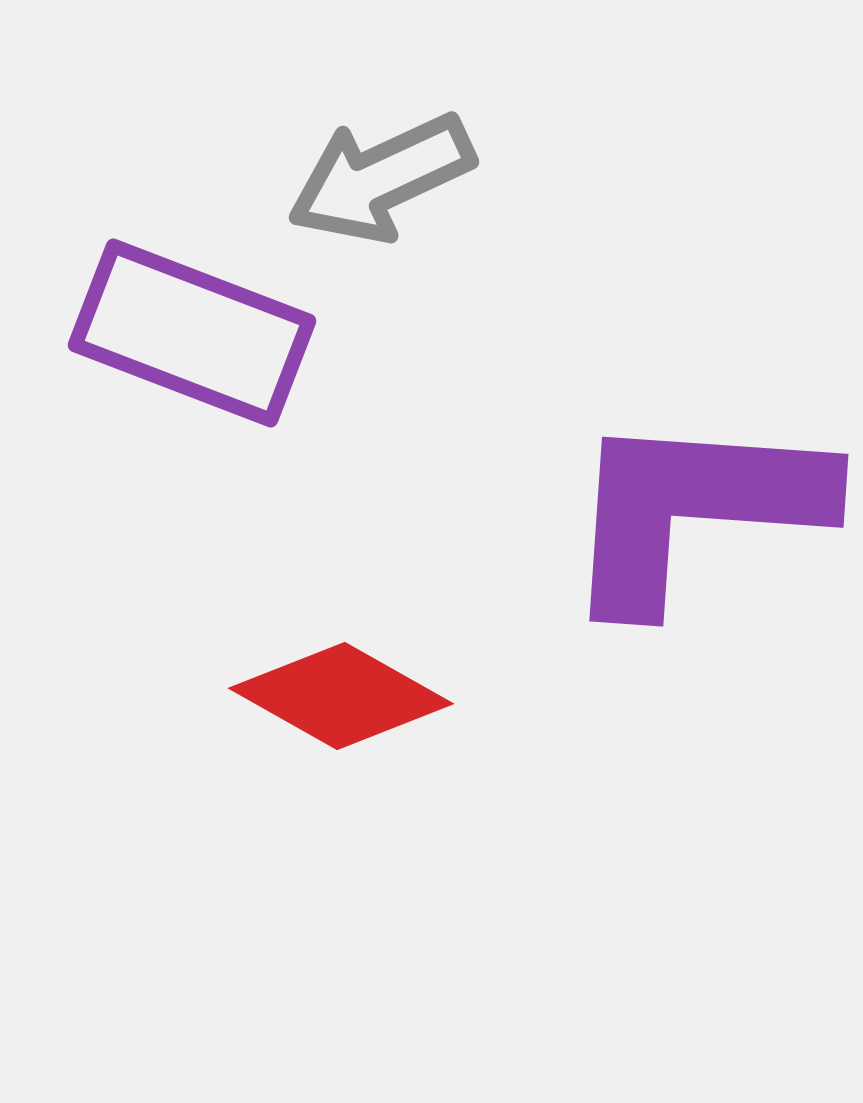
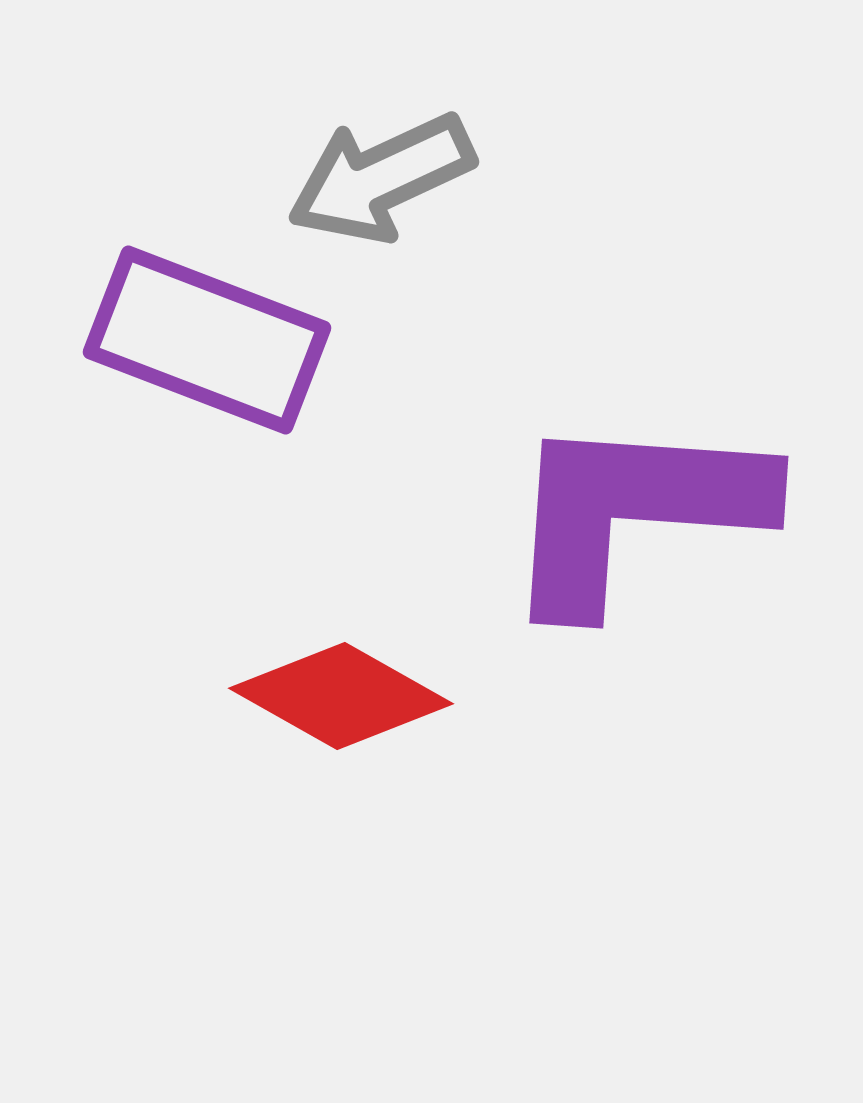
purple rectangle: moved 15 px right, 7 px down
purple L-shape: moved 60 px left, 2 px down
